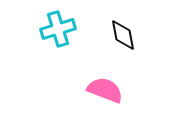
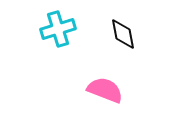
black diamond: moved 1 px up
